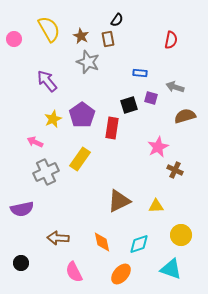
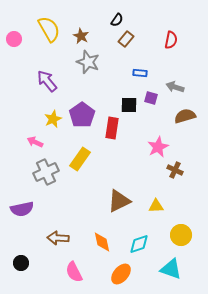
brown rectangle: moved 18 px right; rotated 49 degrees clockwise
black square: rotated 18 degrees clockwise
